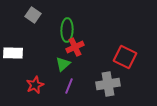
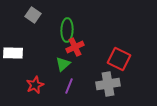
red square: moved 6 px left, 2 px down
